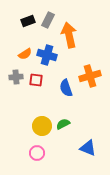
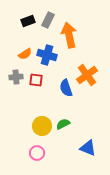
orange cross: moved 3 px left, 1 px up; rotated 20 degrees counterclockwise
